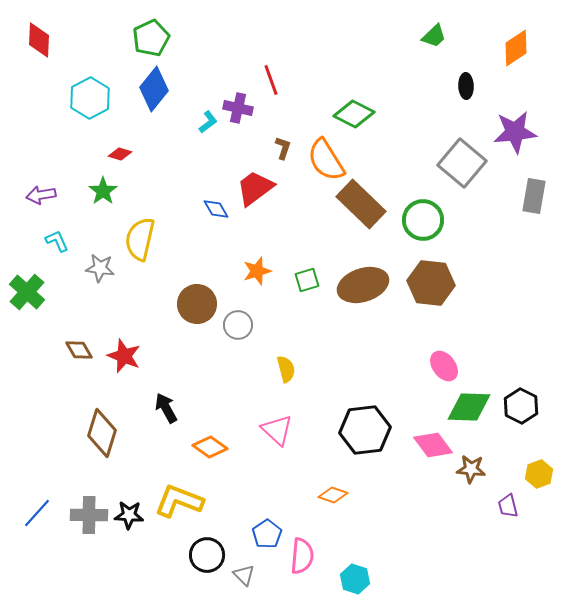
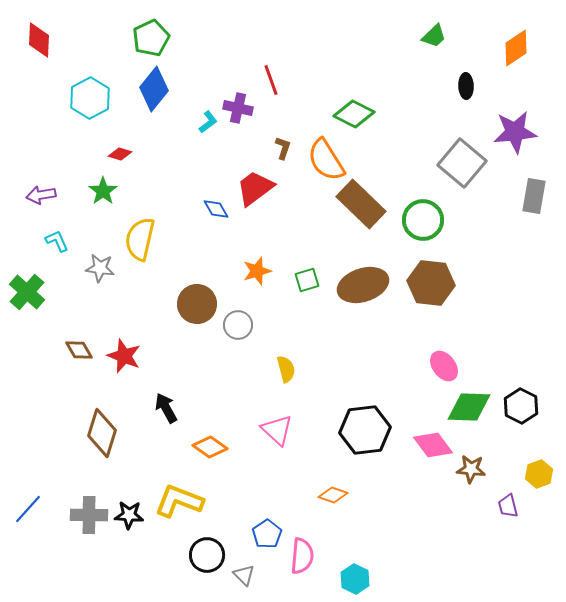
blue line at (37, 513): moved 9 px left, 4 px up
cyan hexagon at (355, 579): rotated 8 degrees clockwise
